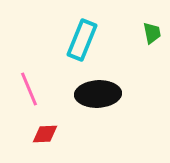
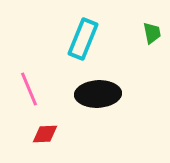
cyan rectangle: moved 1 px right, 1 px up
